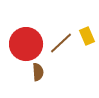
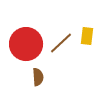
yellow rectangle: rotated 30 degrees clockwise
brown semicircle: moved 5 px down
